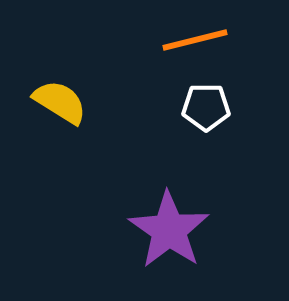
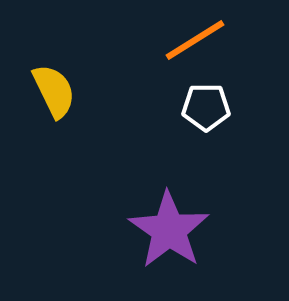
orange line: rotated 18 degrees counterclockwise
yellow semicircle: moved 6 px left, 11 px up; rotated 32 degrees clockwise
